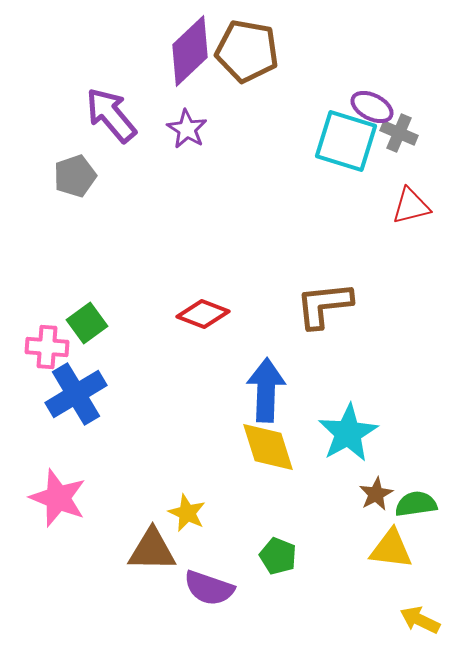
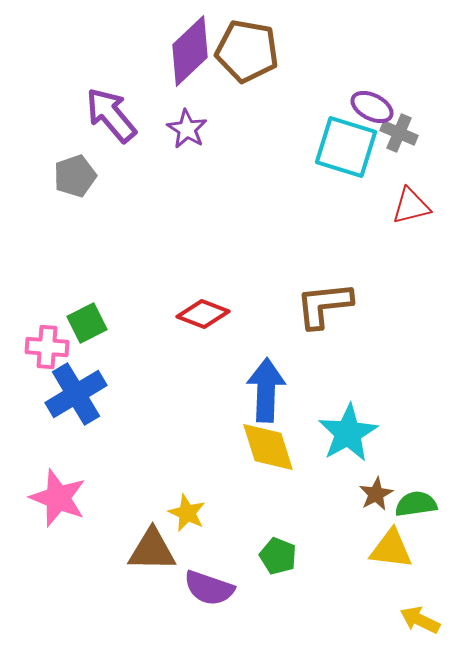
cyan square: moved 6 px down
green square: rotated 9 degrees clockwise
